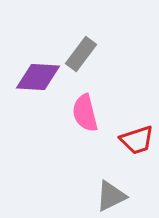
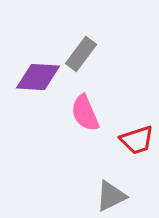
pink semicircle: rotated 9 degrees counterclockwise
